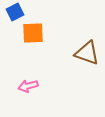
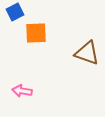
orange square: moved 3 px right
pink arrow: moved 6 px left, 5 px down; rotated 24 degrees clockwise
